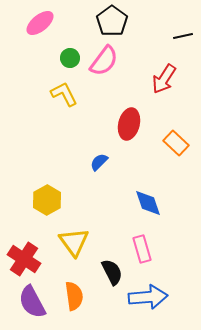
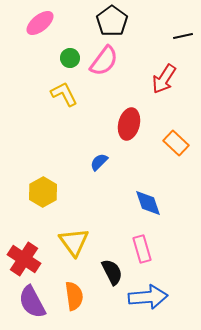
yellow hexagon: moved 4 px left, 8 px up
